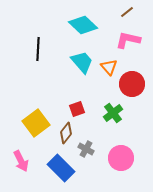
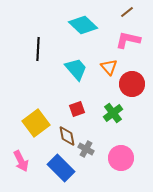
cyan trapezoid: moved 6 px left, 7 px down
brown diamond: moved 1 px right, 3 px down; rotated 50 degrees counterclockwise
